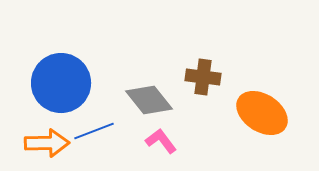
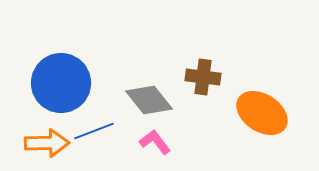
pink L-shape: moved 6 px left, 1 px down
